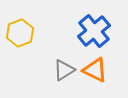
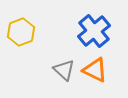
yellow hexagon: moved 1 px right, 1 px up
gray triangle: rotated 45 degrees counterclockwise
